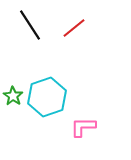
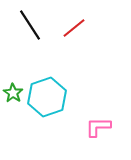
green star: moved 3 px up
pink L-shape: moved 15 px right
